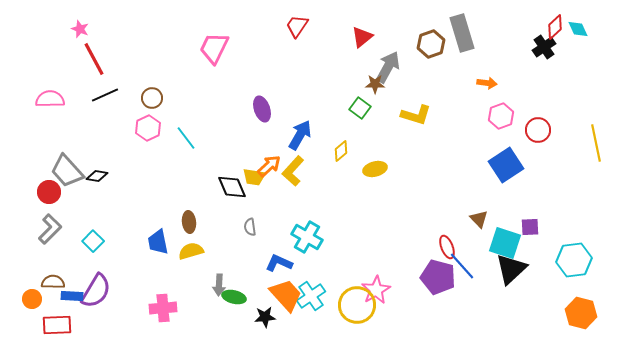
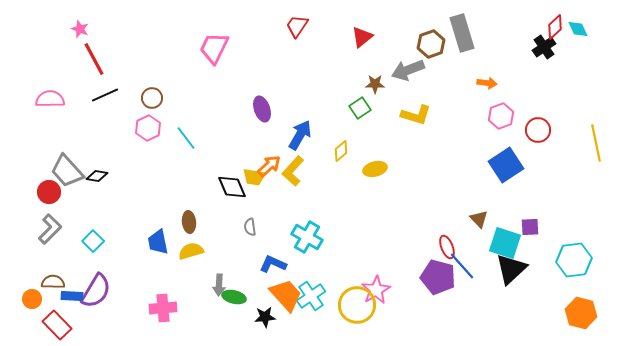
gray arrow at (388, 67): moved 20 px right, 3 px down; rotated 140 degrees counterclockwise
green square at (360, 108): rotated 20 degrees clockwise
blue L-shape at (279, 263): moved 6 px left, 1 px down
red rectangle at (57, 325): rotated 48 degrees clockwise
